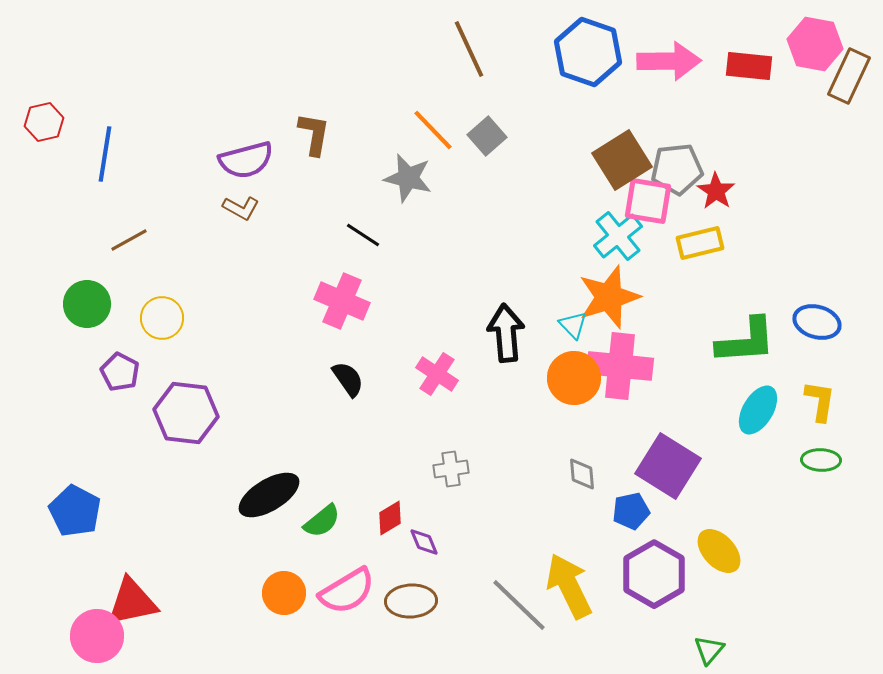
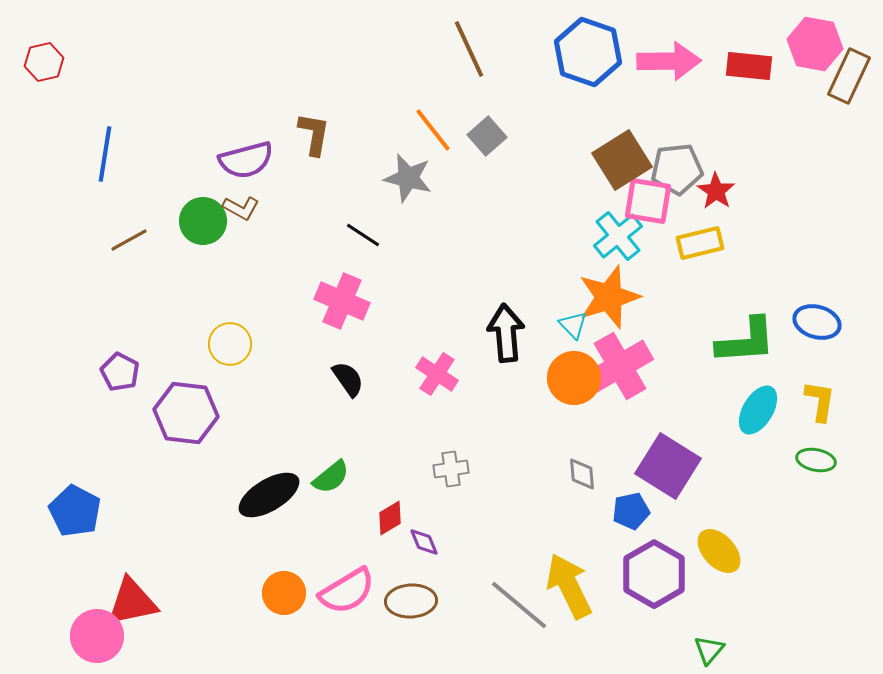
red hexagon at (44, 122): moved 60 px up
orange line at (433, 130): rotated 6 degrees clockwise
green circle at (87, 304): moved 116 px right, 83 px up
yellow circle at (162, 318): moved 68 px right, 26 px down
pink cross at (620, 366): rotated 36 degrees counterclockwise
green ellipse at (821, 460): moved 5 px left; rotated 9 degrees clockwise
green semicircle at (322, 521): moved 9 px right, 44 px up
gray line at (519, 605): rotated 4 degrees counterclockwise
